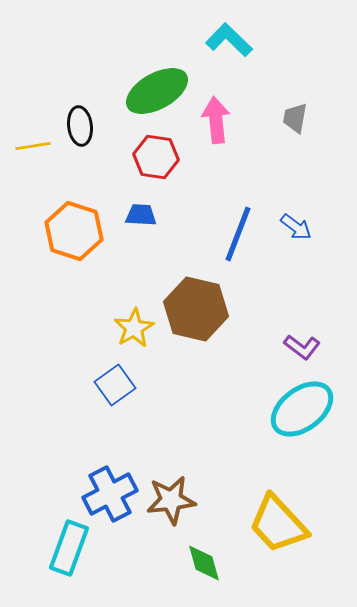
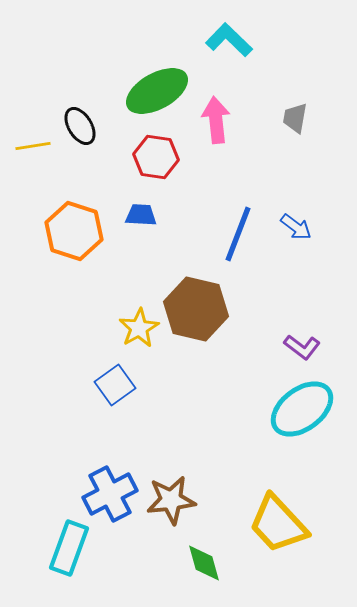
black ellipse: rotated 24 degrees counterclockwise
yellow star: moved 5 px right
